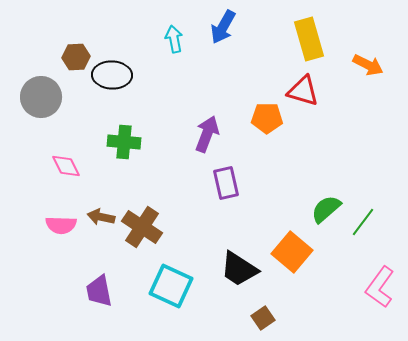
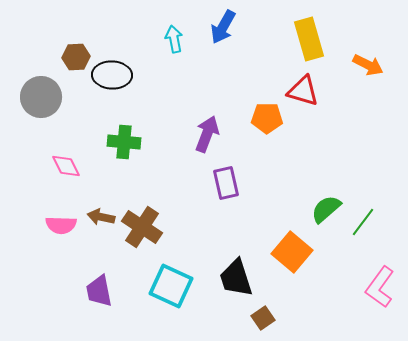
black trapezoid: moved 3 px left, 9 px down; rotated 39 degrees clockwise
